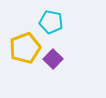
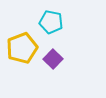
yellow pentagon: moved 3 px left
